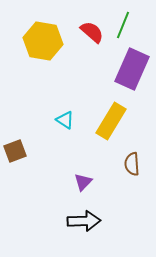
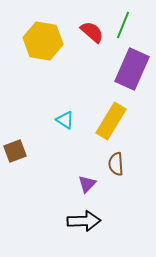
brown semicircle: moved 16 px left
purple triangle: moved 4 px right, 2 px down
